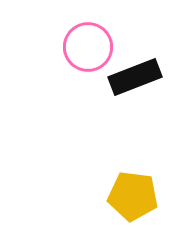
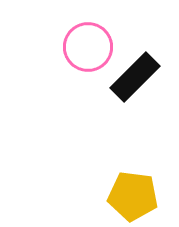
black rectangle: rotated 24 degrees counterclockwise
